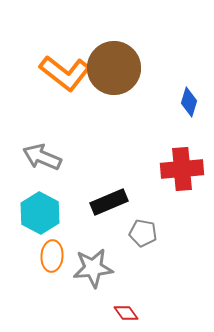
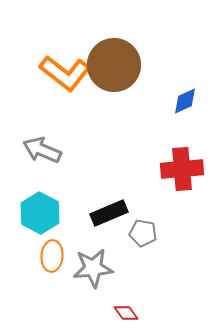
brown circle: moved 3 px up
blue diamond: moved 4 px left, 1 px up; rotated 48 degrees clockwise
gray arrow: moved 7 px up
black rectangle: moved 11 px down
